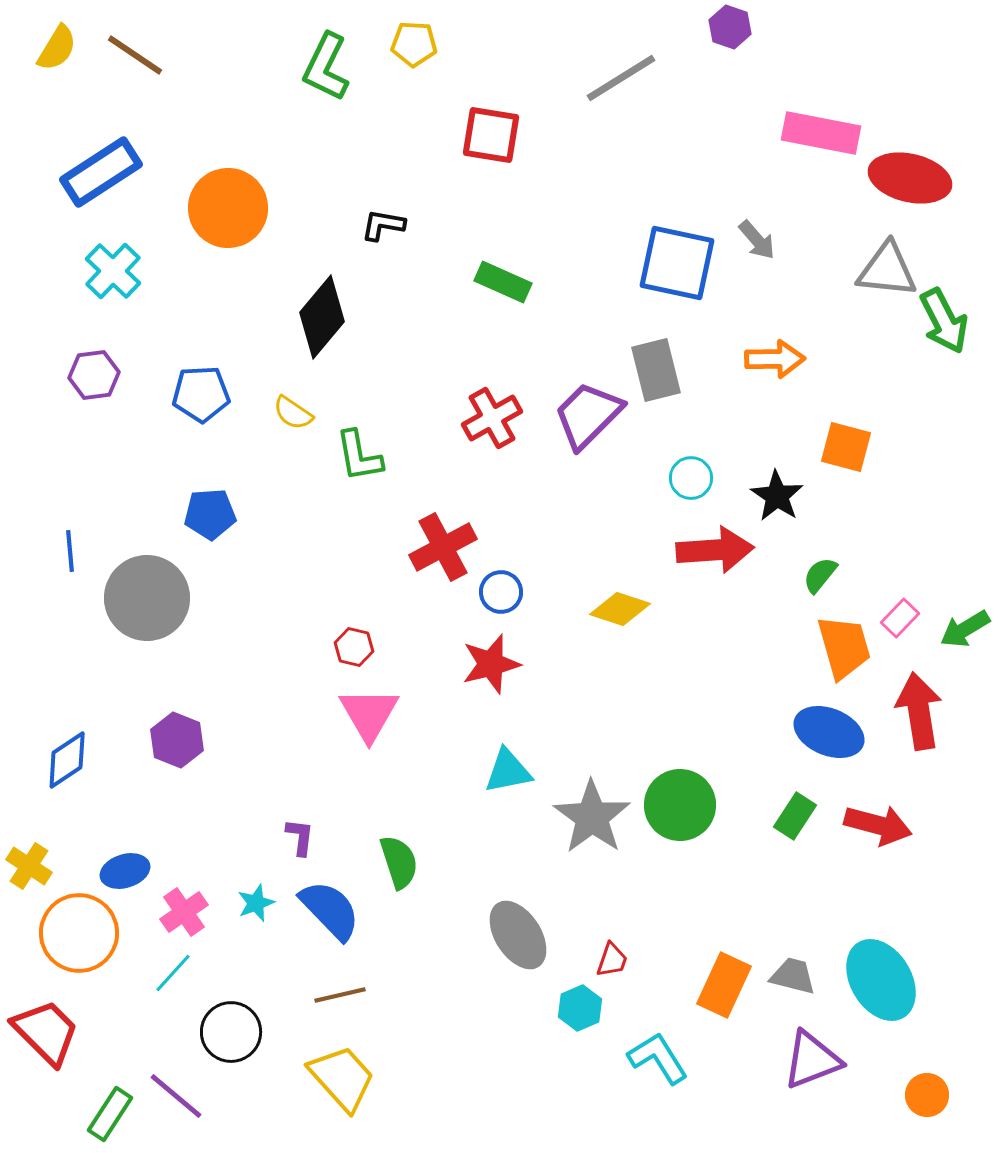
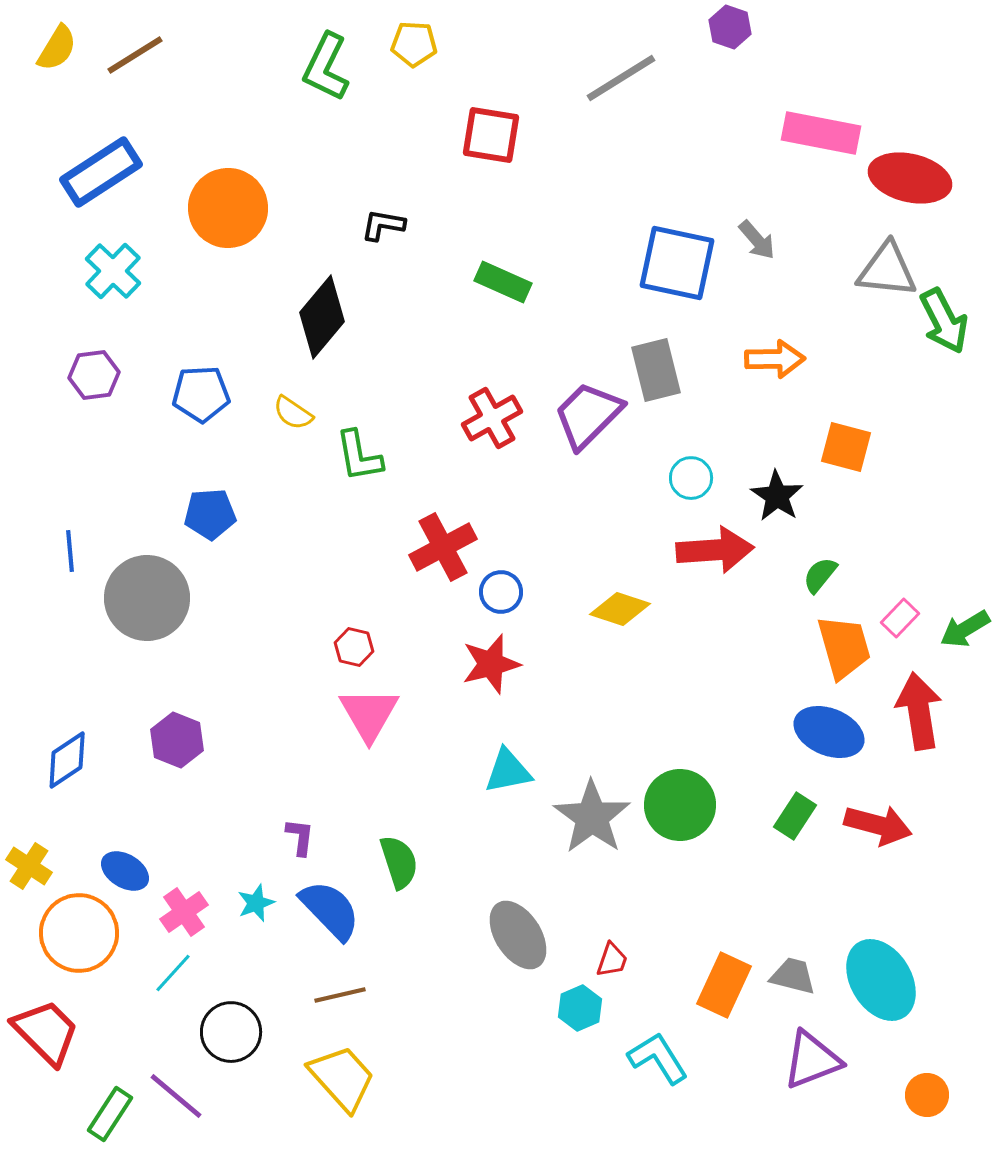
brown line at (135, 55): rotated 66 degrees counterclockwise
blue ellipse at (125, 871): rotated 48 degrees clockwise
